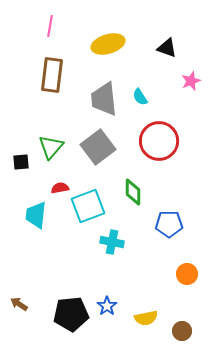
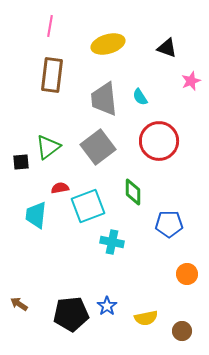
green triangle: moved 3 px left; rotated 12 degrees clockwise
